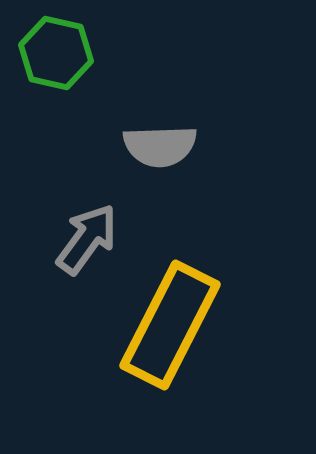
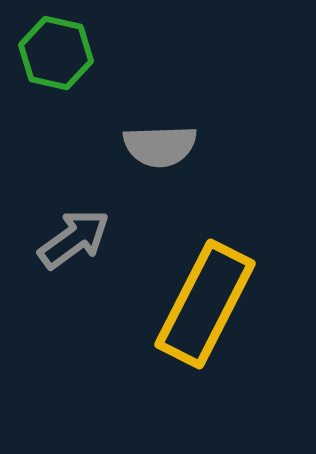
gray arrow: moved 13 px left; rotated 18 degrees clockwise
yellow rectangle: moved 35 px right, 21 px up
